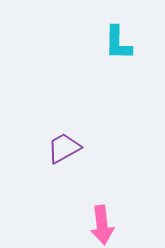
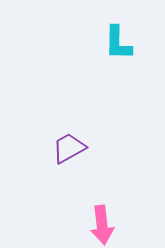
purple trapezoid: moved 5 px right
